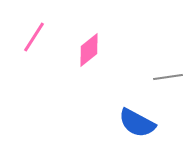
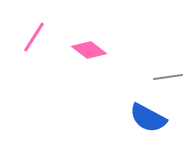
pink diamond: rotated 76 degrees clockwise
blue semicircle: moved 11 px right, 5 px up
